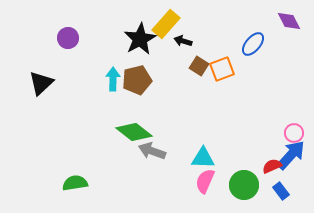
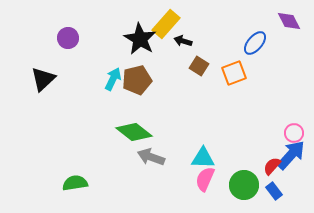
black star: rotated 12 degrees counterclockwise
blue ellipse: moved 2 px right, 1 px up
orange square: moved 12 px right, 4 px down
cyan arrow: rotated 25 degrees clockwise
black triangle: moved 2 px right, 4 px up
gray arrow: moved 1 px left, 6 px down
red semicircle: rotated 24 degrees counterclockwise
pink semicircle: moved 2 px up
blue rectangle: moved 7 px left
